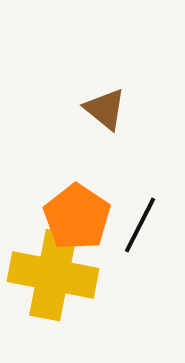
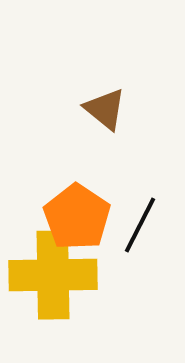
yellow cross: rotated 12 degrees counterclockwise
